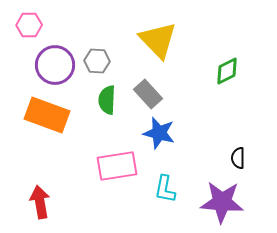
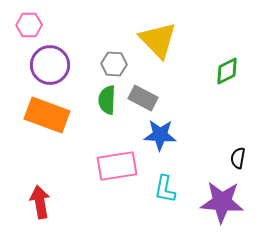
gray hexagon: moved 17 px right, 3 px down
purple circle: moved 5 px left
gray rectangle: moved 5 px left, 4 px down; rotated 20 degrees counterclockwise
blue star: moved 1 px right, 2 px down; rotated 12 degrees counterclockwise
black semicircle: rotated 10 degrees clockwise
